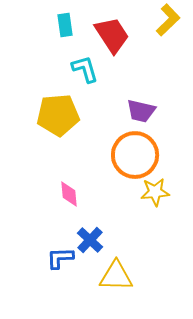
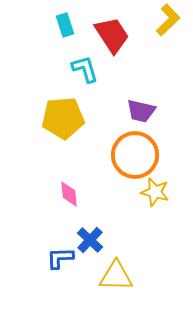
cyan rectangle: rotated 10 degrees counterclockwise
yellow pentagon: moved 5 px right, 3 px down
yellow star: rotated 20 degrees clockwise
